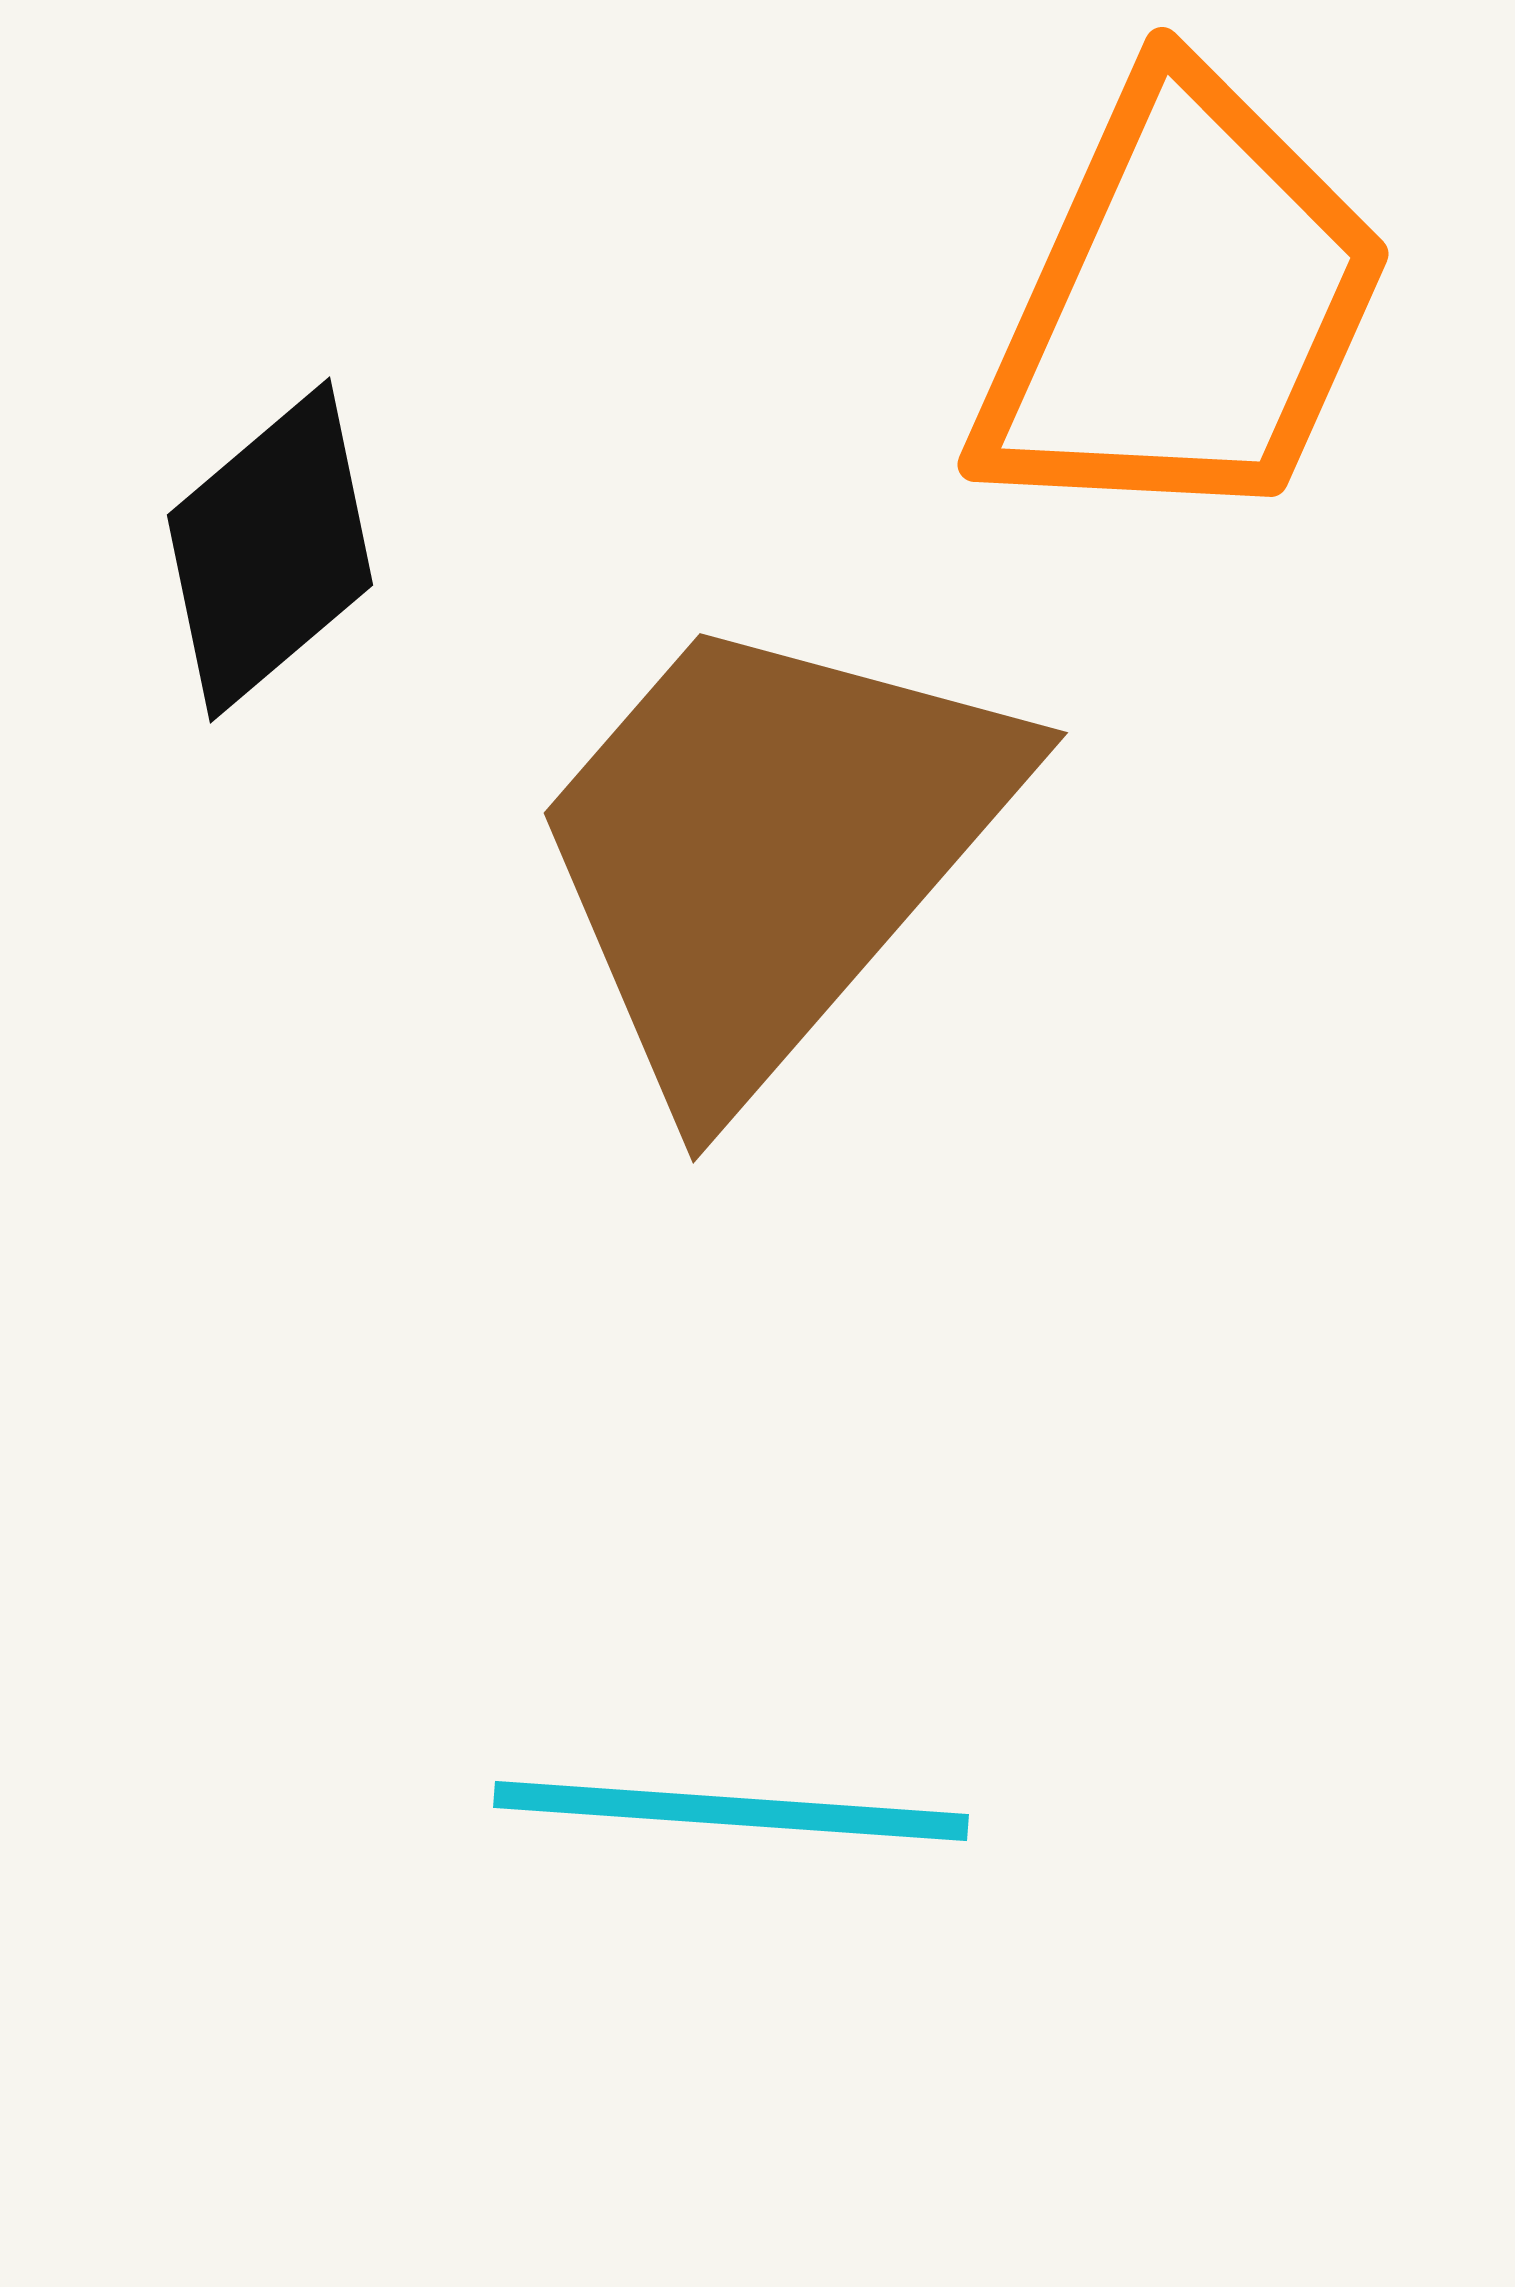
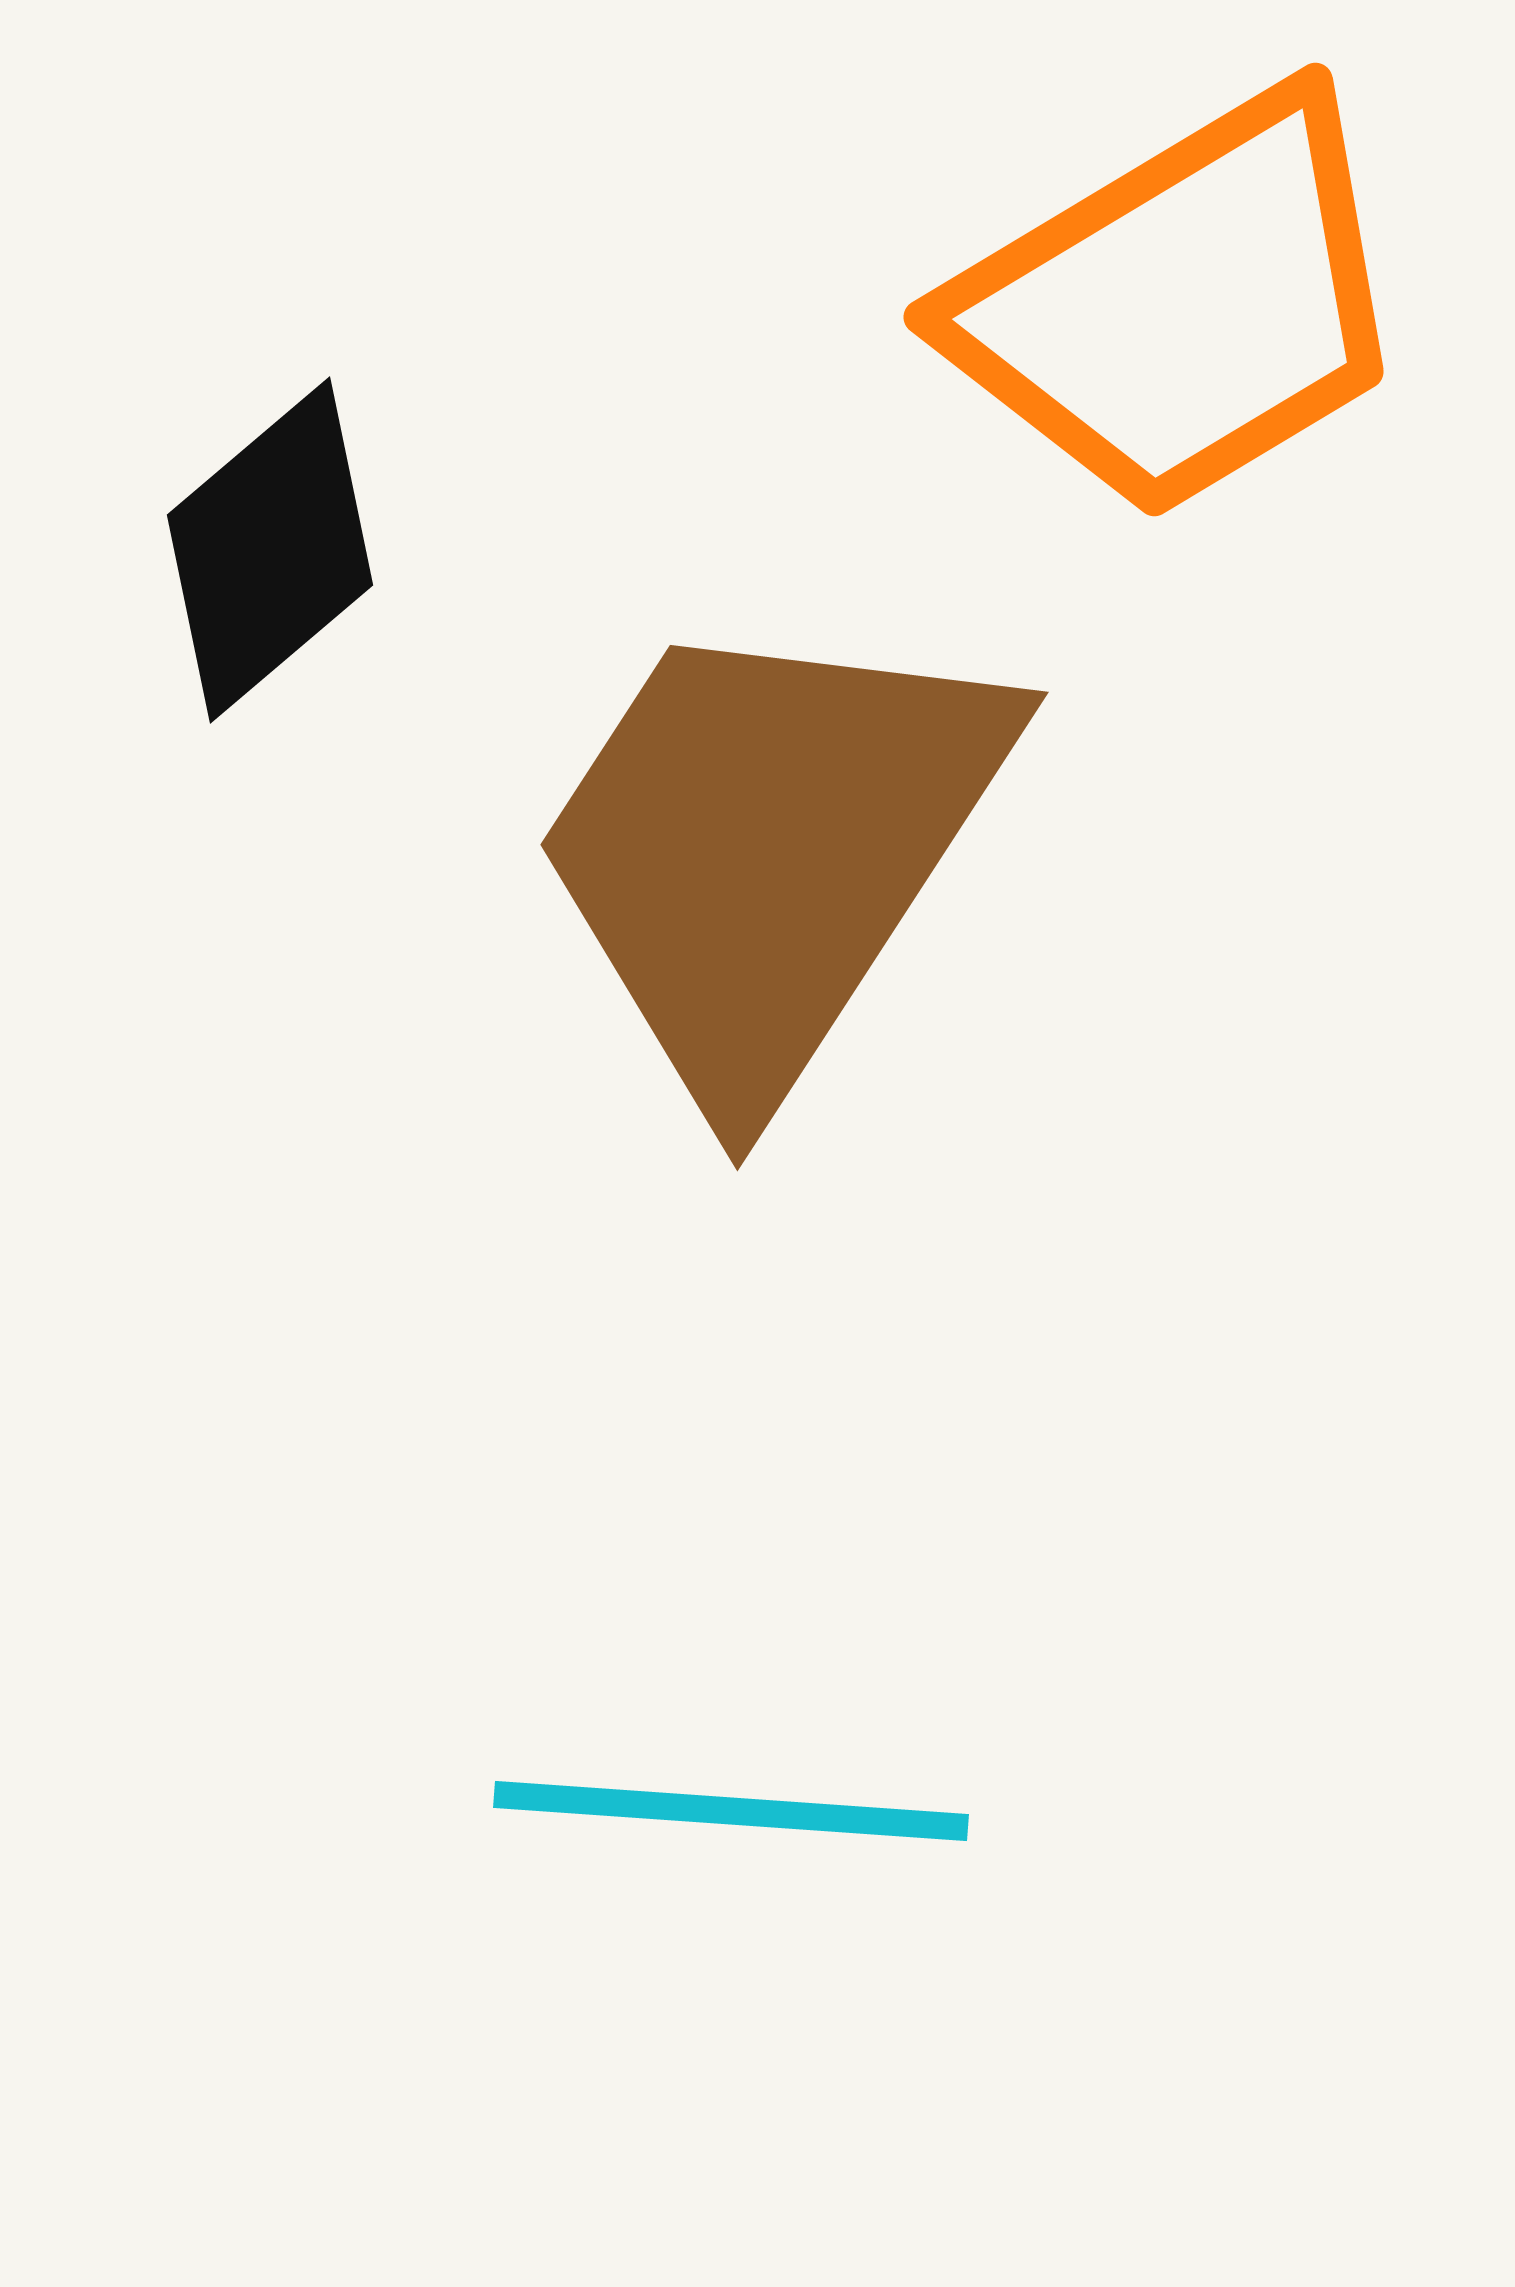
orange trapezoid: rotated 35 degrees clockwise
brown trapezoid: rotated 8 degrees counterclockwise
